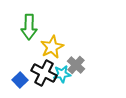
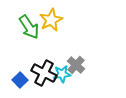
green arrow: rotated 35 degrees counterclockwise
yellow star: moved 1 px left, 27 px up
